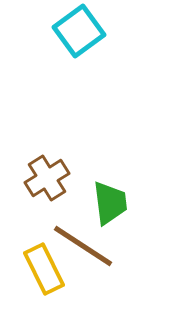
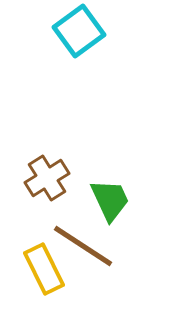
green trapezoid: moved 3 px up; rotated 18 degrees counterclockwise
